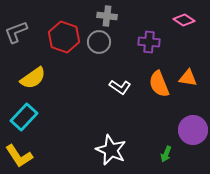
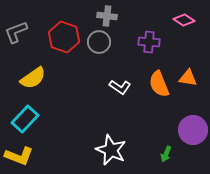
cyan rectangle: moved 1 px right, 2 px down
yellow L-shape: rotated 36 degrees counterclockwise
